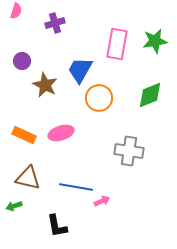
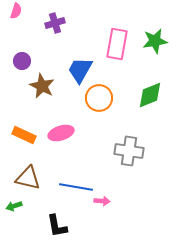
brown star: moved 3 px left, 1 px down
pink arrow: rotated 28 degrees clockwise
